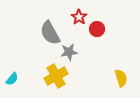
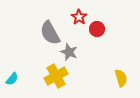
gray star: rotated 30 degrees clockwise
